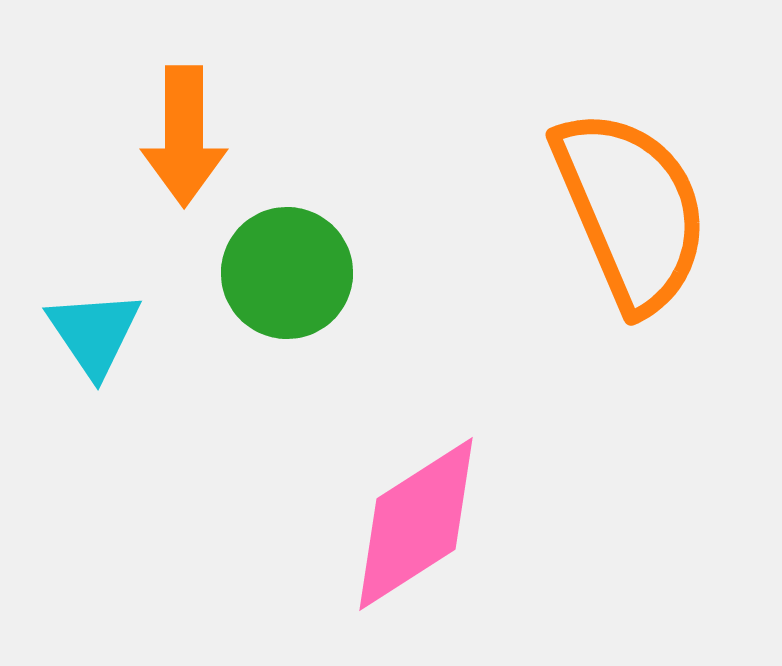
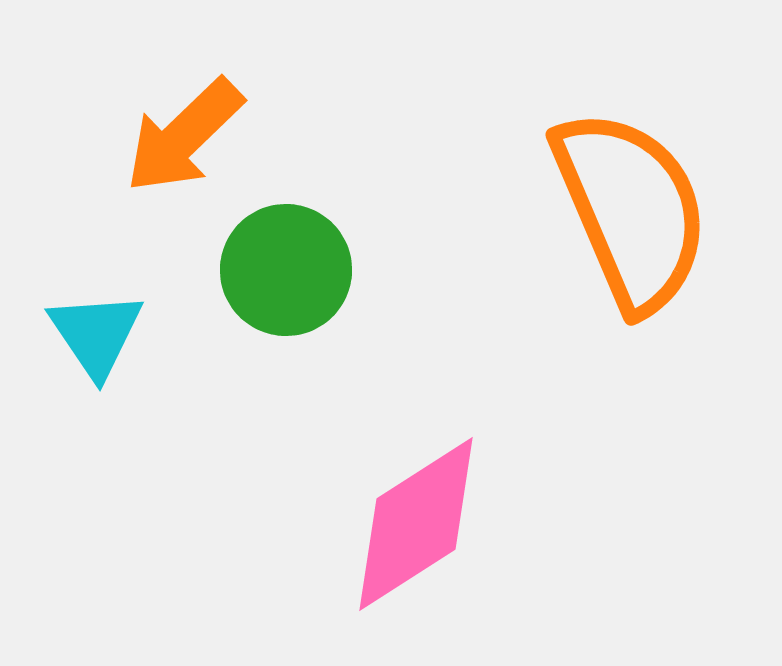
orange arrow: rotated 46 degrees clockwise
green circle: moved 1 px left, 3 px up
cyan triangle: moved 2 px right, 1 px down
